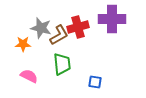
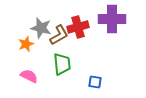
orange star: moved 3 px right; rotated 21 degrees counterclockwise
